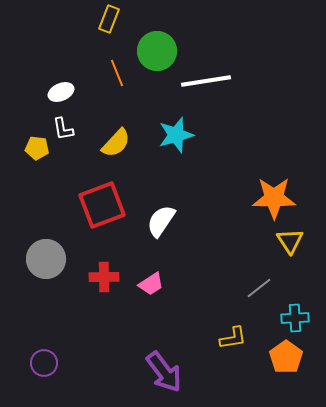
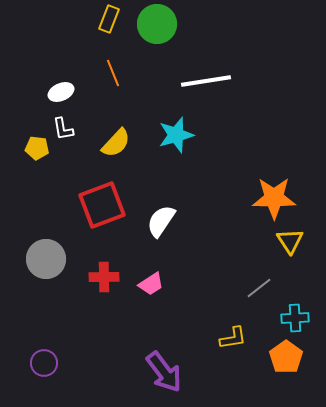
green circle: moved 27 px up
orange line: moved 4 px left
